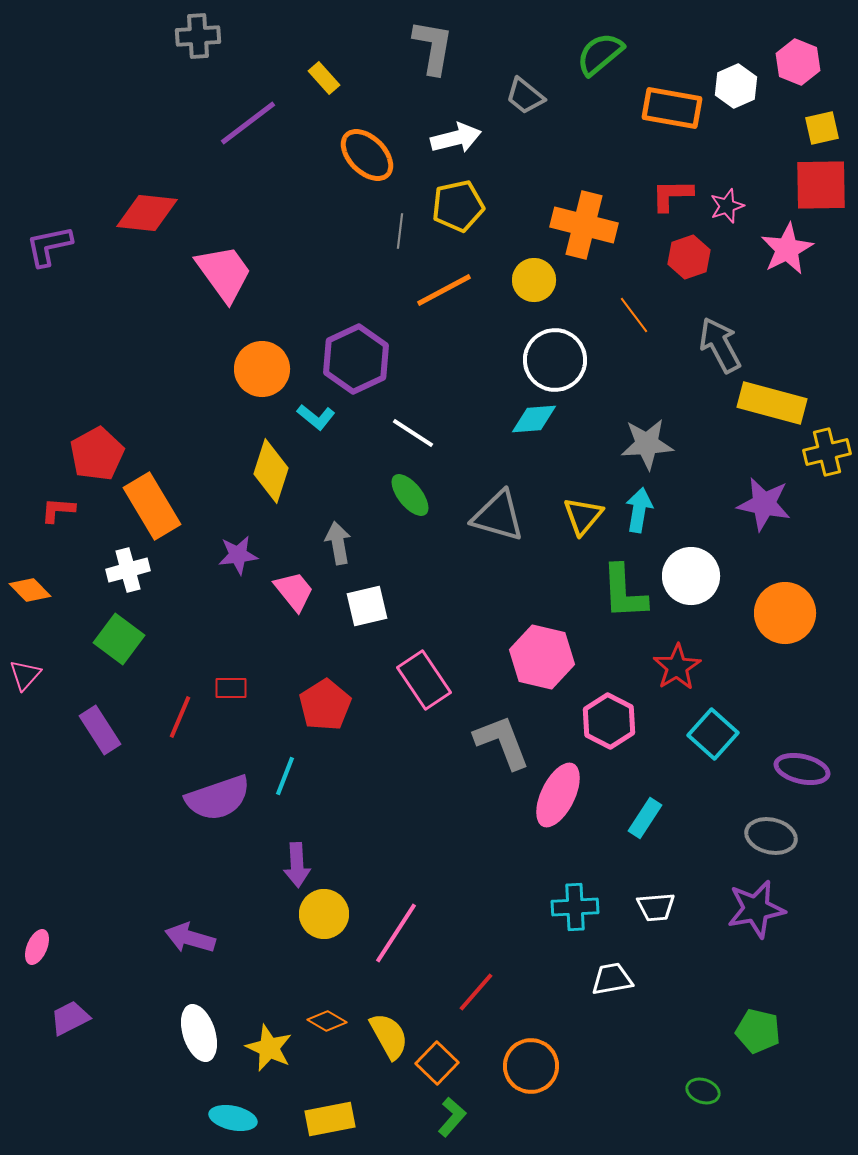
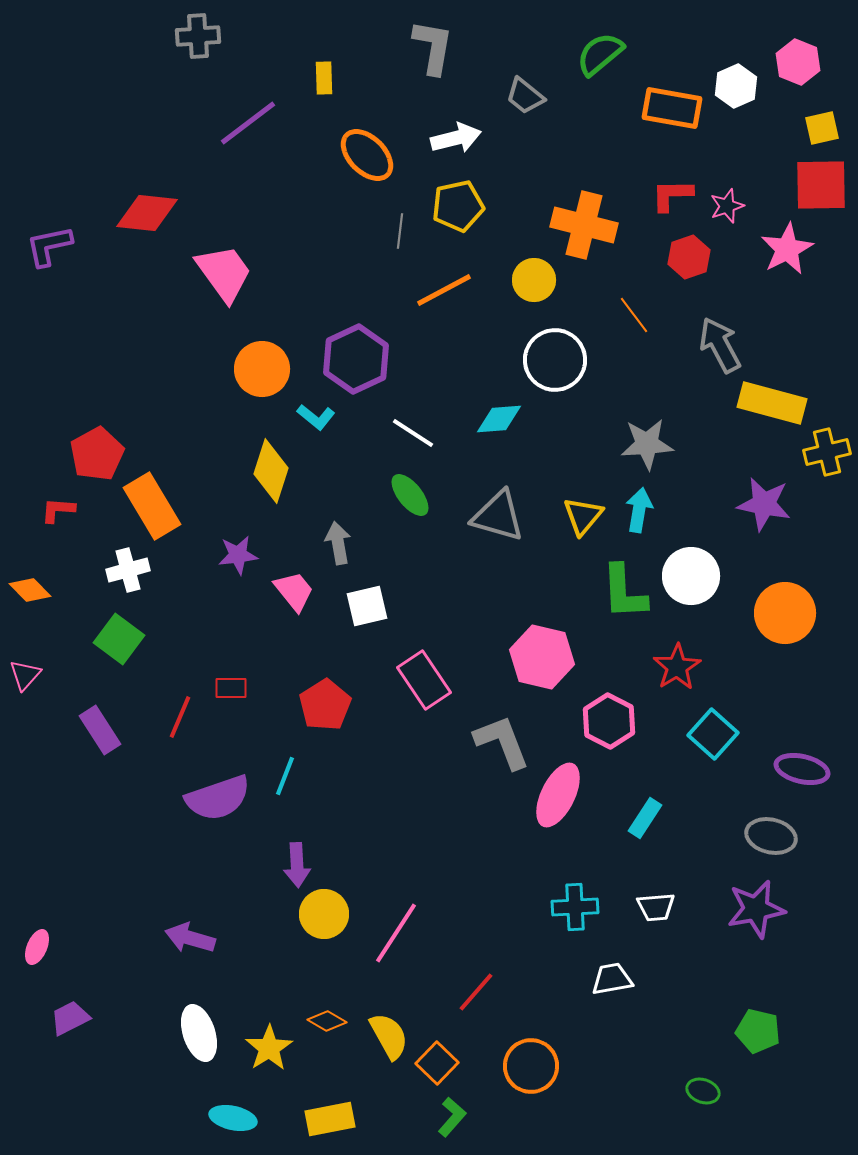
yellow rectangle at (324, 78): rotated 40 degrees clockwise
cyan diamond at (534, 419): moved 35 px left
yellow star at (269, 1048): rotated 15 degrees clockwise
